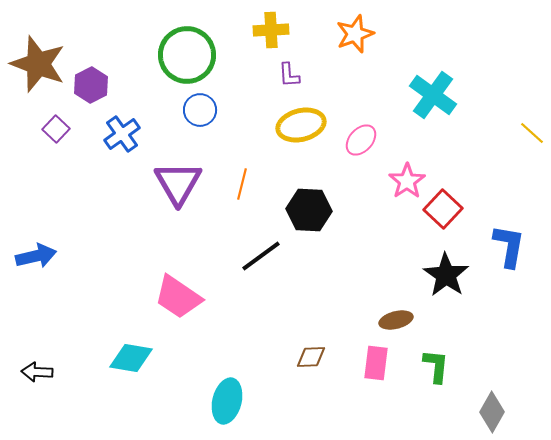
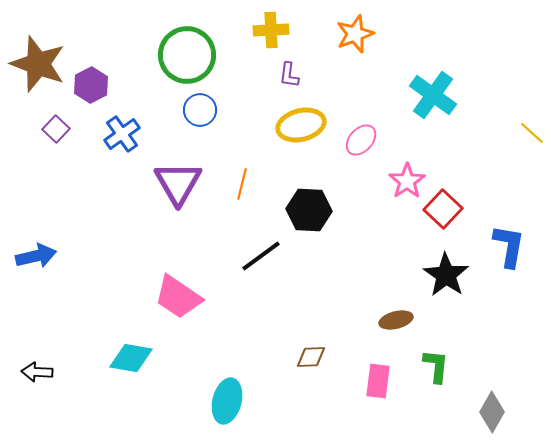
purple L-shape: rotated 12 degrees clockwise
pink rectangle: moved 2 px right, 18 px down
